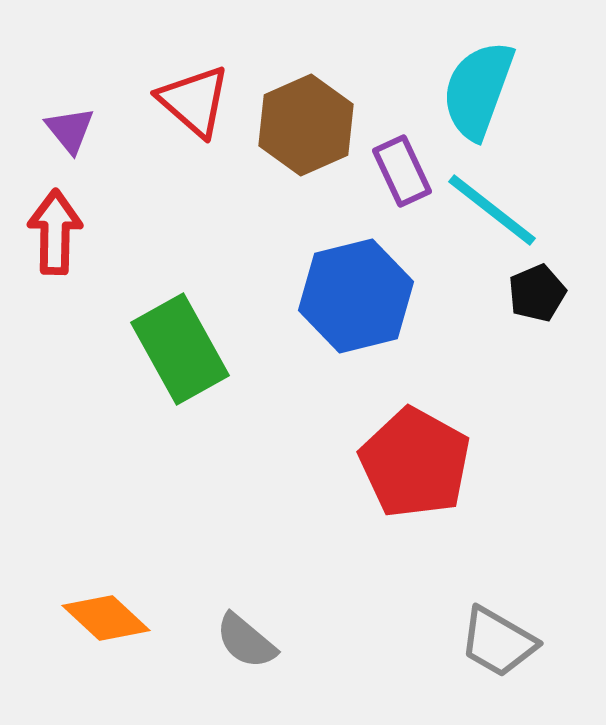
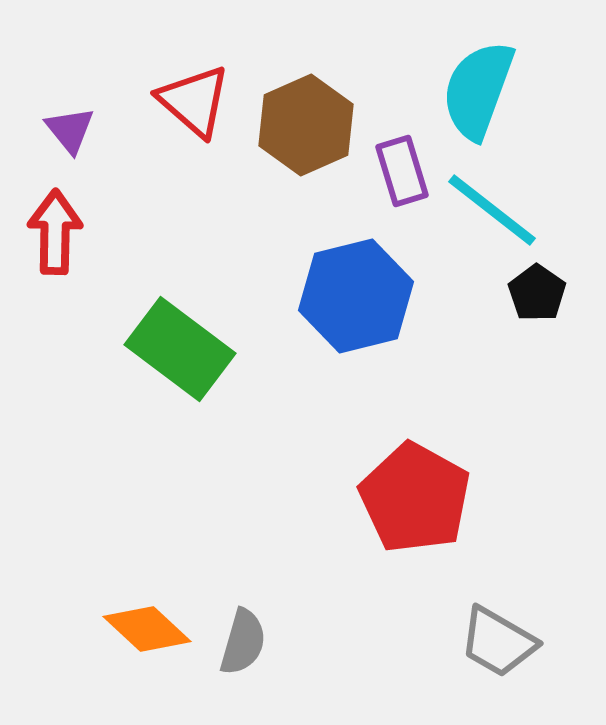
purple rectangle: rotated 8 degrees clockwise
black pentagon: rotated 14 degrees counterclockwise
green rectangle: rotated 24 degrees counterclockwise
red pentagon: moved 35 px down
orange diamond: moved 41 px right, 11 px down
gray semicircle: moved 3 px left, 1 px down; rotated 114 degrees counterclockwise
